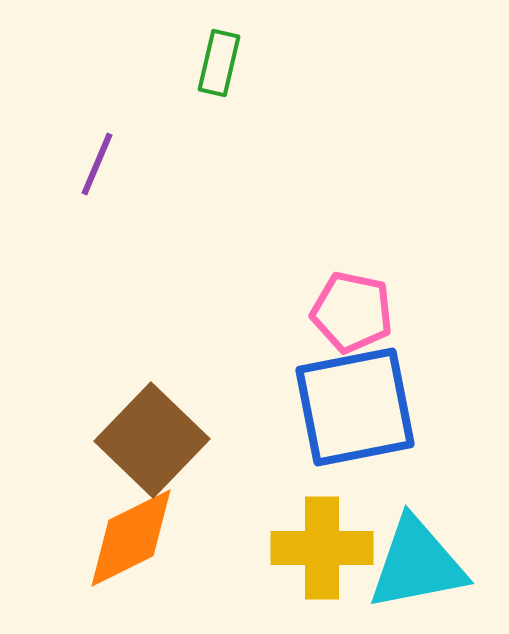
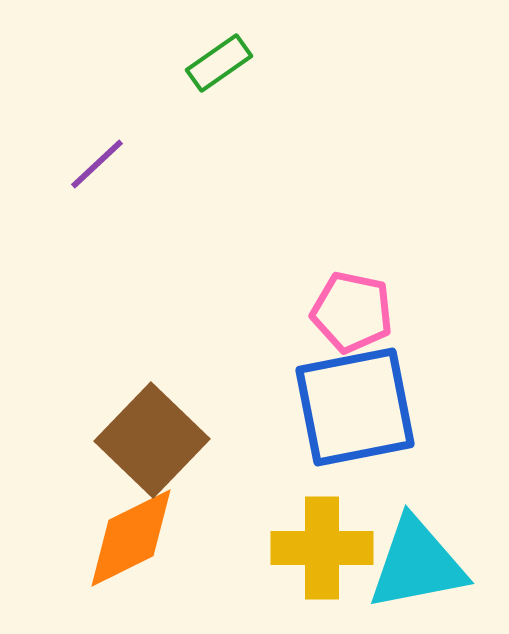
green rectangle: rotated 42 degrees clockwise
purple line: rotated 24 degrees clockwise
